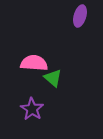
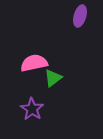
pink semicircle: rotated 16 degrees counterclockwise
green triangle: rotated 42 degrees clockwise
